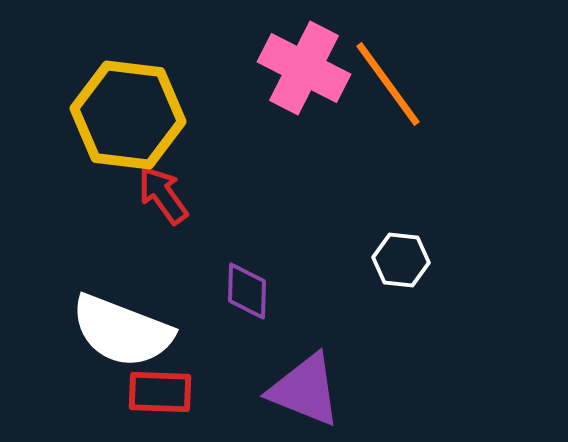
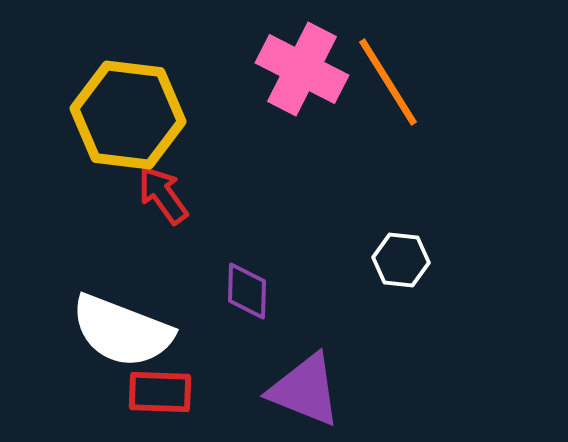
pink cross: moved 2 px left, 1 px down
orange line: moved 2 px up; rotated 4 degrees clockwise
